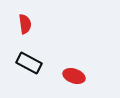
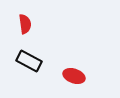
black rectangle: moved 2 px up
